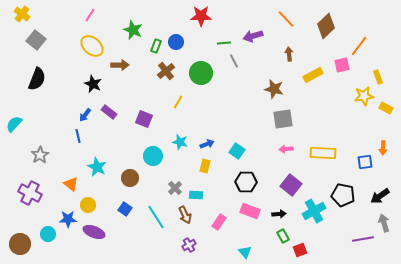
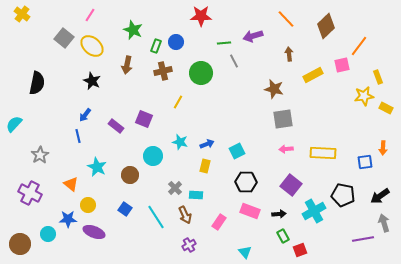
gray square at (36, 40): moved 28 px right, 2 px up
brown arrow at (120, 65): moved 7 px right; rotated 102 degrees clockwise
brown cross at (166, 71): moved 3 px left; rotated 24 degrees clockwise
black semicircle at (37, 79): moved 4 px down; rotated 10 degrees counterclockwise
black star at (93, 84): moved 1 px left, 3 px up
purple rectangle at (109, 112): moved 7 px right, 14 px down
cyan square at (237, 151): rotated 28 degrees clockwise
brown circle at (130, 178): moved 3 px up
